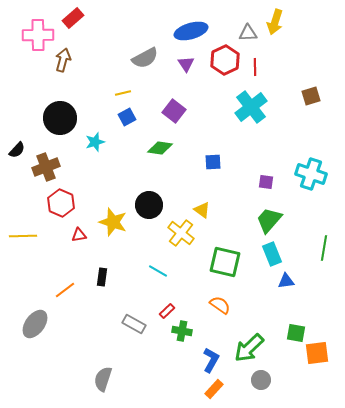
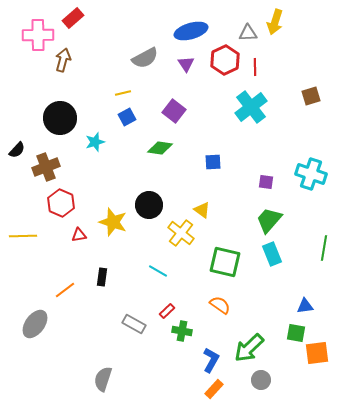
blue triangle at (286, 281): moved 19 px right, 25 px down
